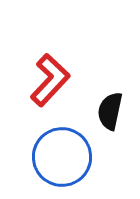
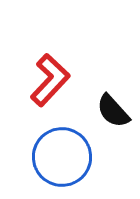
black semicircle: moved 3 px right; rotated 54 degrees counterclockwise
